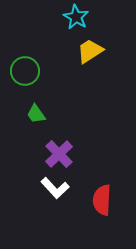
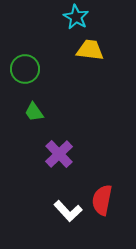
yellow trapezoid: moved 1 px up; rotated 40 degrees clockwise
green circle: moved 2 px up
green trapezoid: moved 2 px left, 2 px up
white L-shape: moved 13 px right, 23 px down
red semicircle: rotated 8 degrees clockwise
